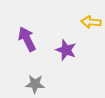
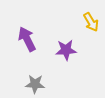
yellow arrow: rotated 126 degrees counterclockwise
purple star: rotated 25 degrees counterclockwise
